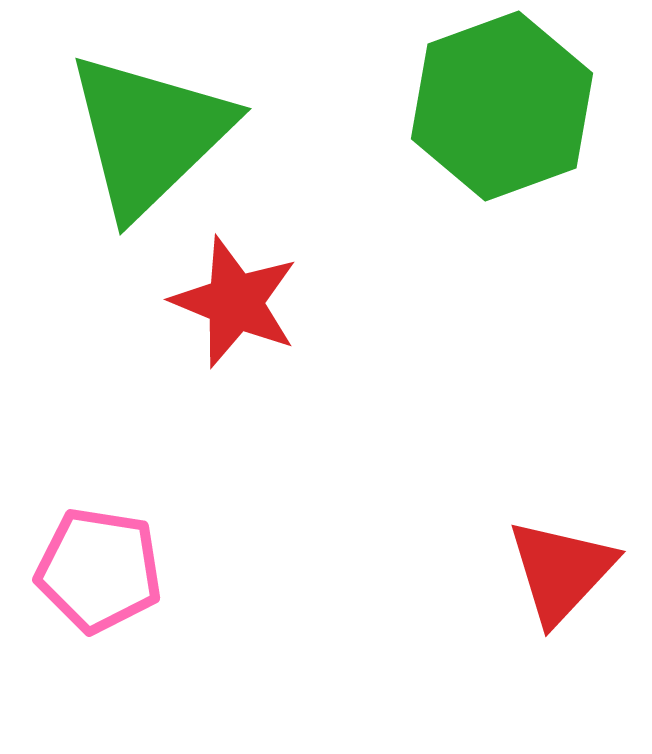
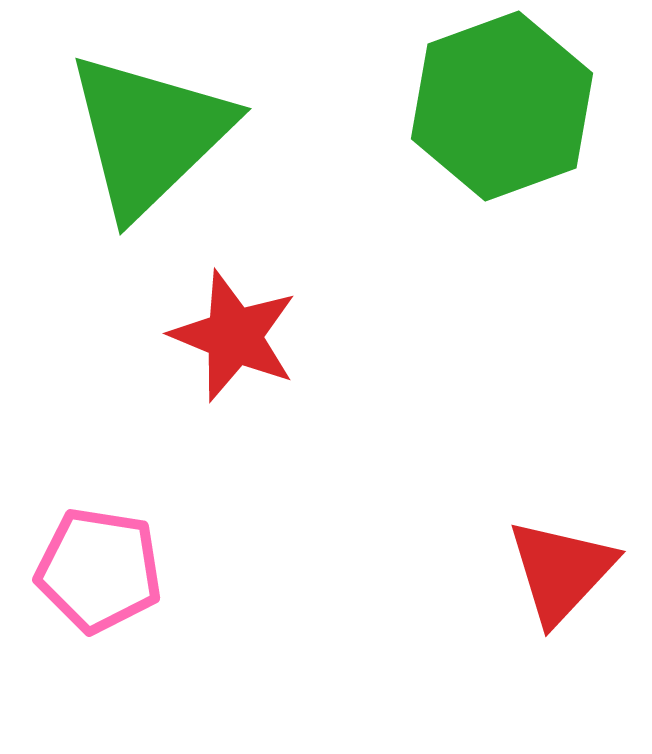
red star: moved 1 px left, 34 px down
